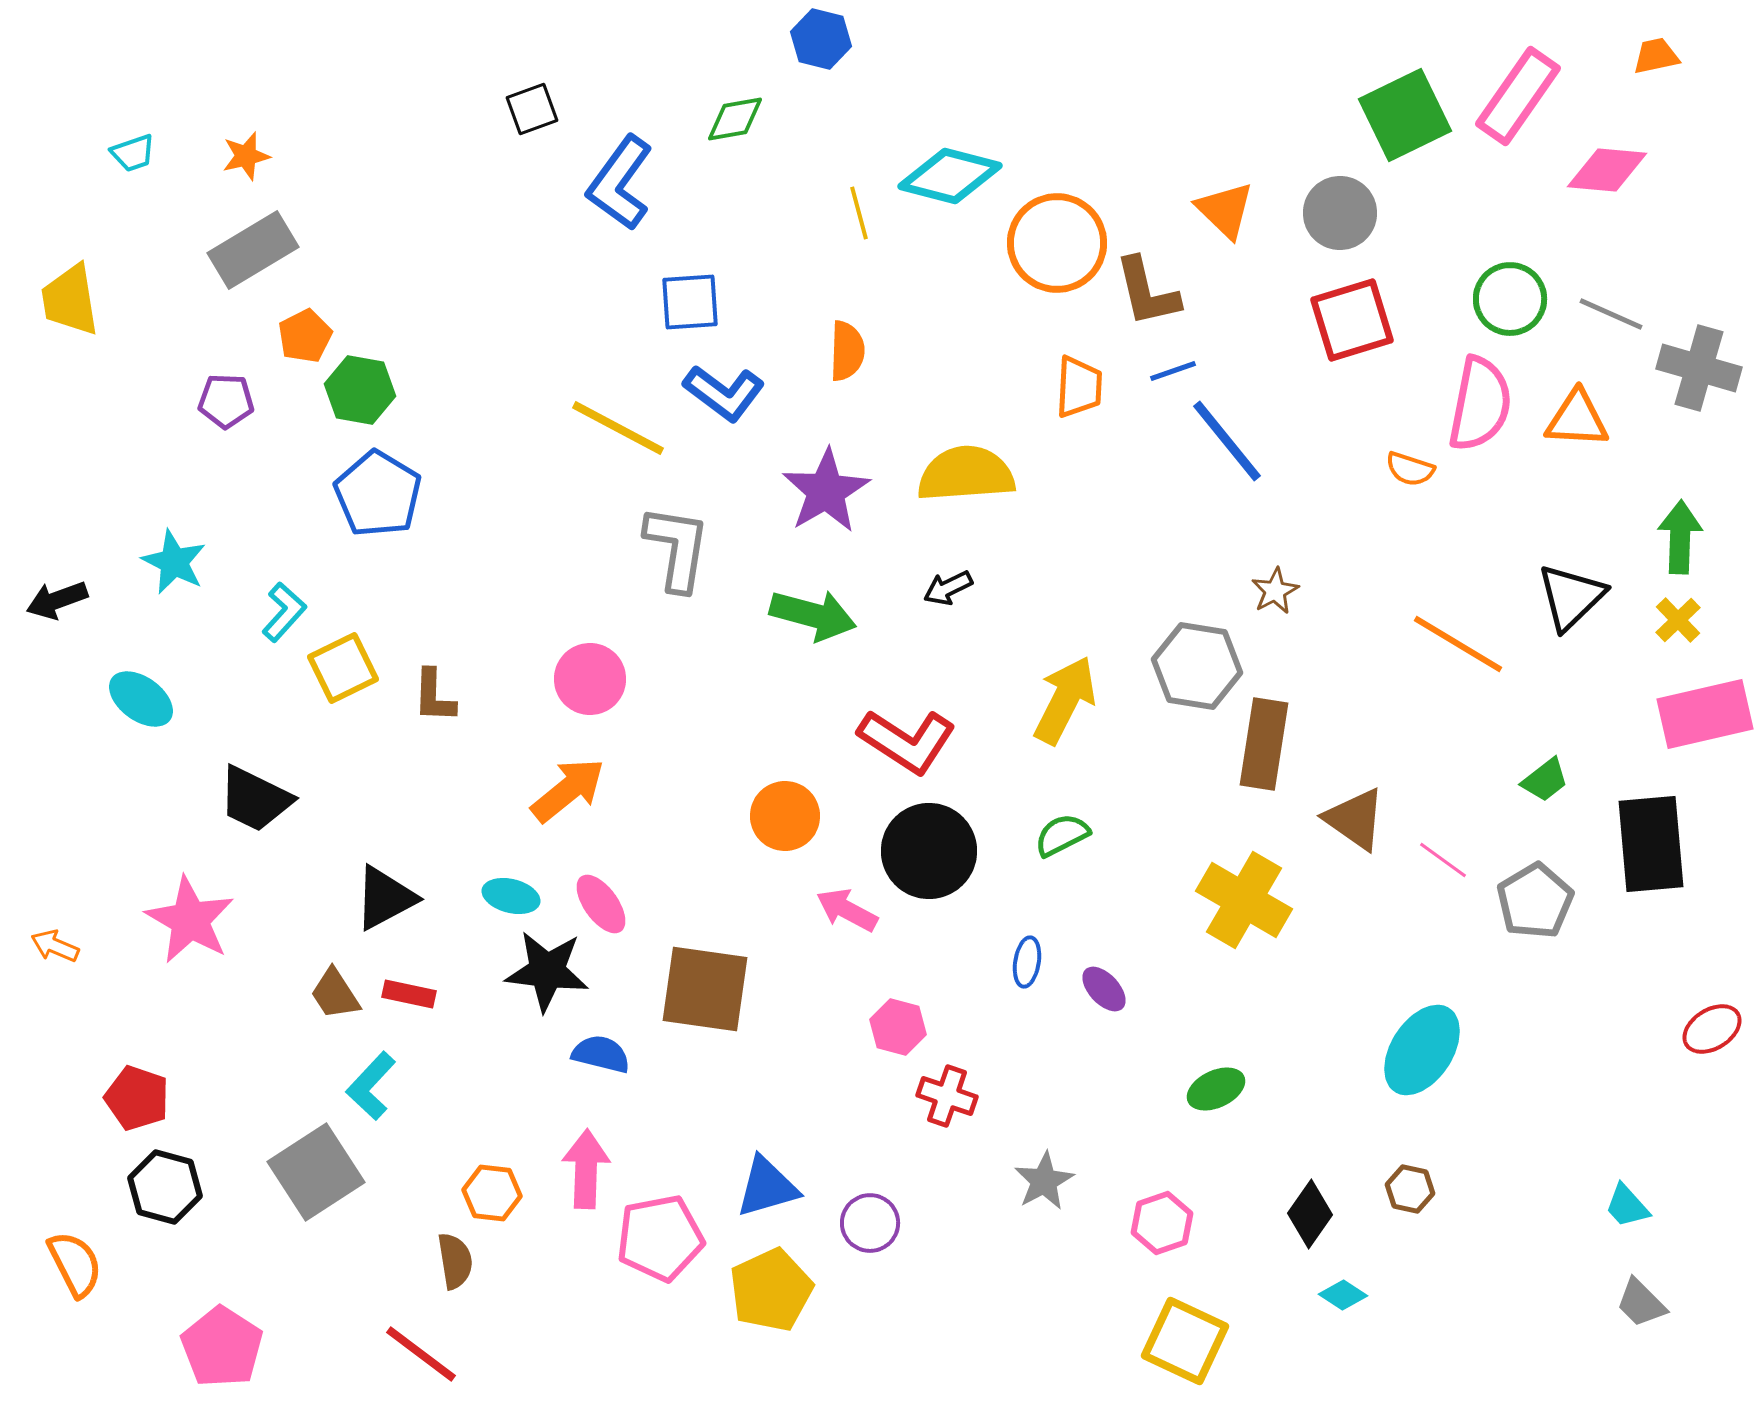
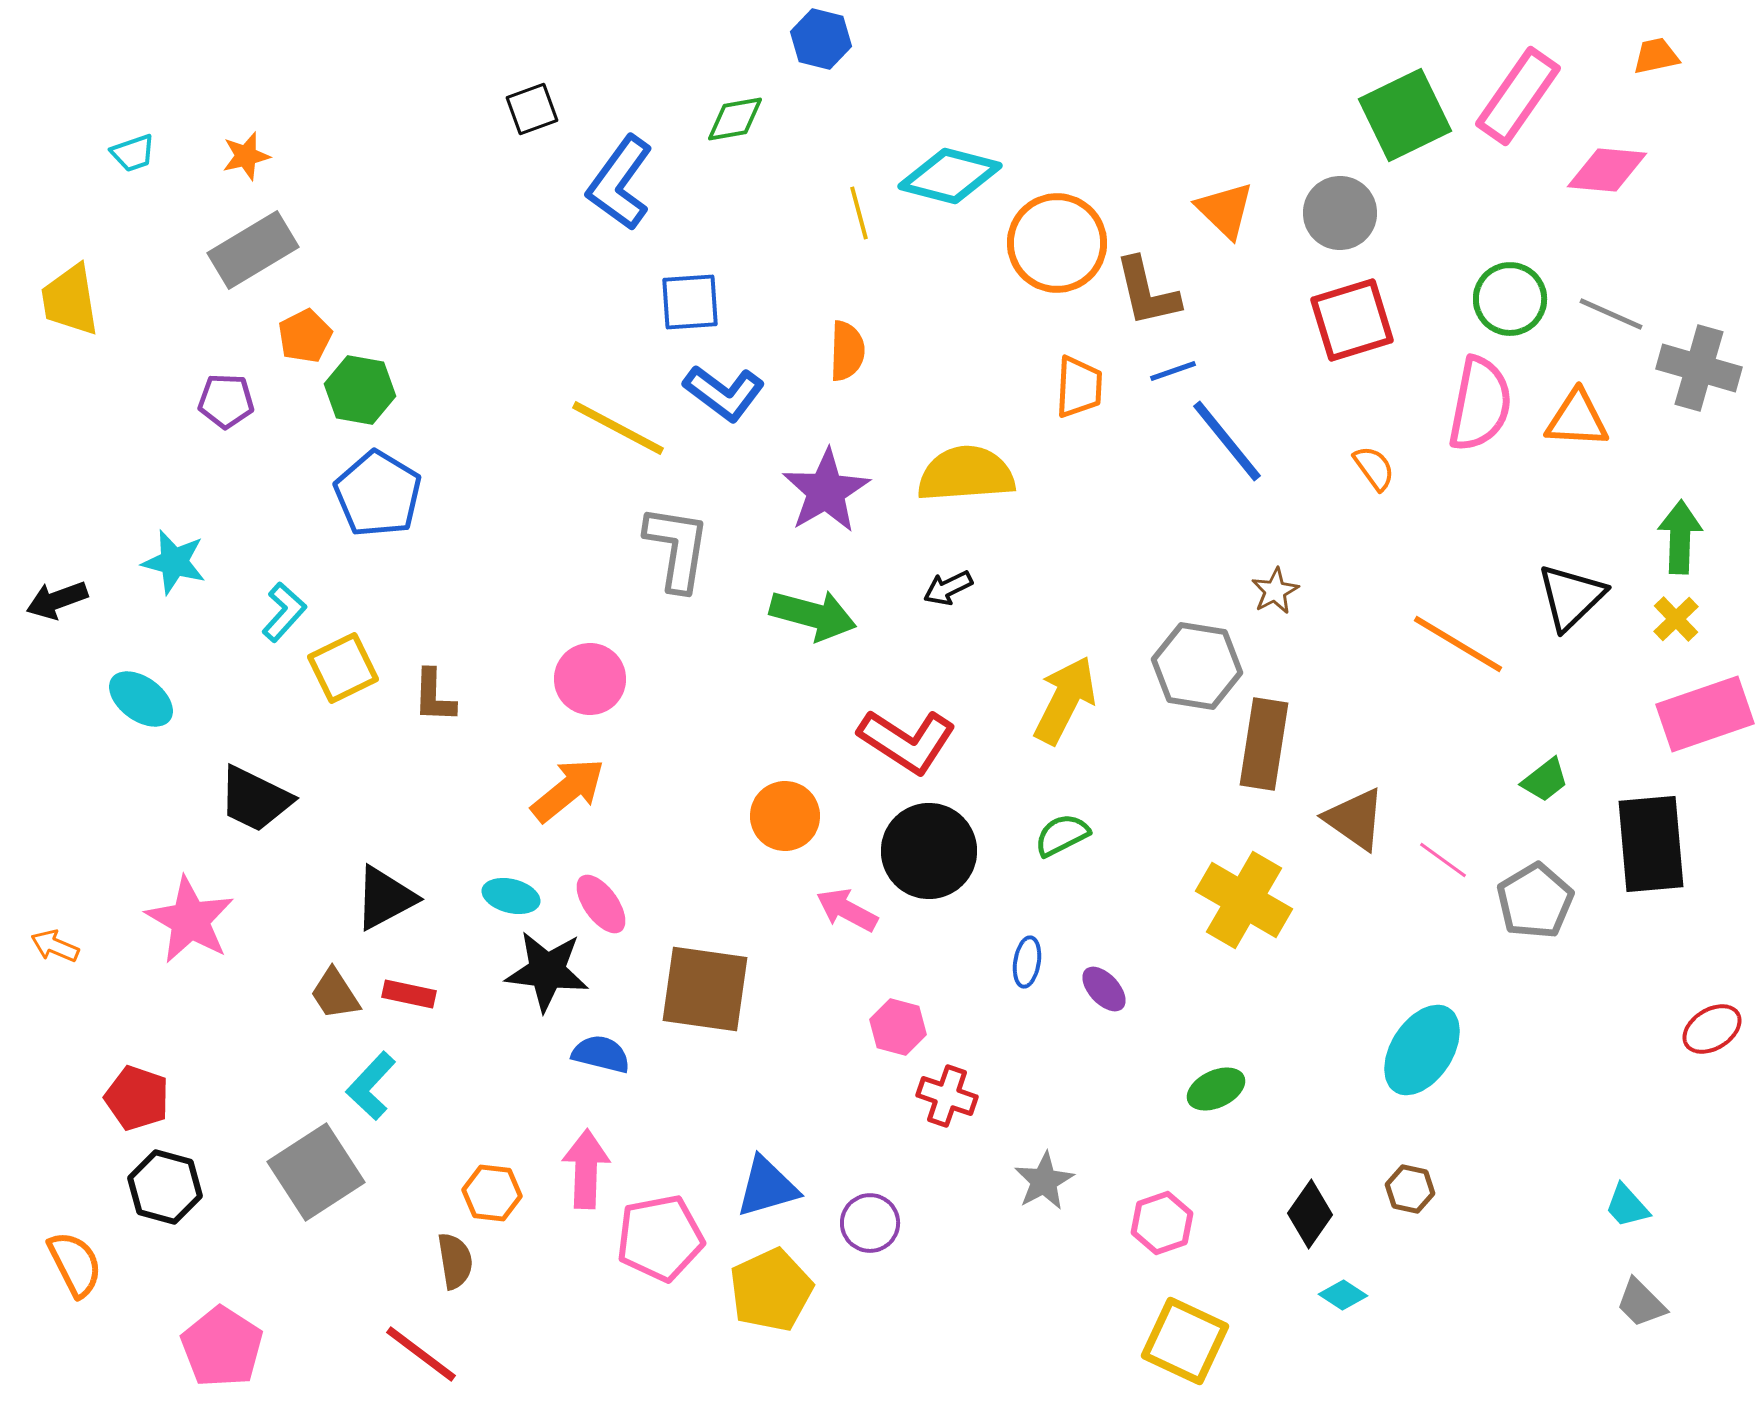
orange semicircle at (1410, 469): moved 36 px left, 1 px up; rotated 144 degrees counterclockwise
cyan star at (174, 562): rotated 12 degrees counterclockwise
yellow cross at (1678, 620): moved 2 px left, 1 px up
pink rectangle at (1705, 714): rotated 6 degrees counterclockwise
